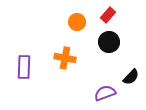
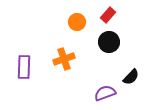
orange cross: moved 1 px left, 1 px down; rotated 30 degrees counterclockwise
